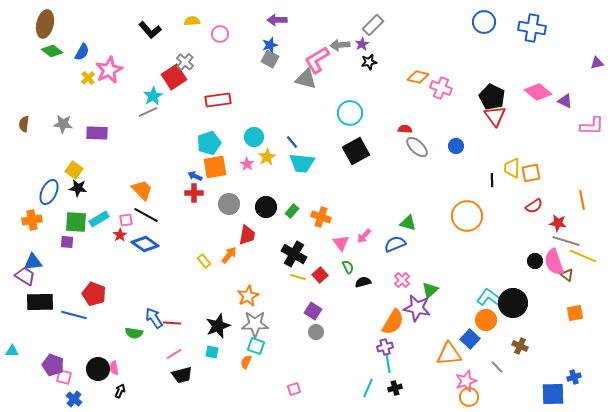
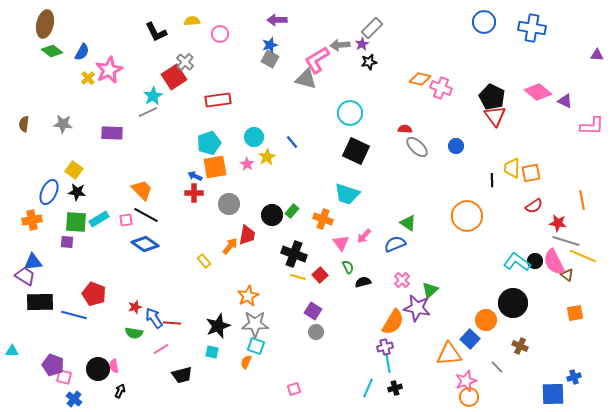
gray rectangle at (373, 25): moved 1 px left, 3 px down
black L-shape at (150, 30): moved 6 px right, 2 px down; rotated 15 degrees clockwise
purple triangle at (597, 63): moved 8 px up; rotated 16 degrees clockwise
orange diamond at (418, 77): moved 2 px right, 2 px down
purple rectangle at (97, 133): moved 15 px right
black square at (356, 151): rotated 36 degrees counterclockwise
cyan trapezoid at (302, 163): moved 45 px right, 31 px down; rotated 12 degrees clockwise
black star at (78, 188): moved 1 px left, 4 px down
black circle at (266, 207): moved 6 px right, 8 px down
orange cross at (321, 217): moved 2 px right, 2 px down
green triangle at (408, 223): rotated 18 degrees clockwise
red star at (120, 235): moved 15 px right, 72 px down; rotated 16 degrees clockwise
black cross at (294, 254): rotated 10 degrees counterclockwise
orange arrow at (229, 255): moved 1 px right, 9 px up
pink semicircle at (554, 262): rotated 8 degrees counterclockwise
cyan L-shape at (490, 298): moved 27 px right, 36 px up
pink line at (174, 354): moved 13 px left, 5 px up
pink semicircle at (114, 368): moved 2 px up
